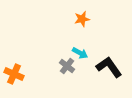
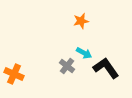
orange star: moved 1 px left, 2 px down
cyan arrow: moved 4 px right
black L-shape: moved 3 px left, 1 px down
